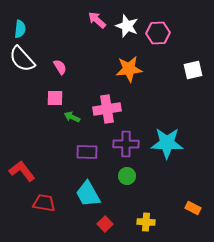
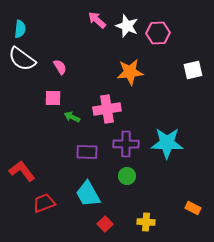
white semicircle: rotated 12 degrees counterclockwise
orange star: moved 1 px right, 3 px down
pink square: moved 2 px left
red trapezoid: rotated 30 degrees counterclockwise
